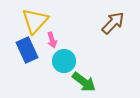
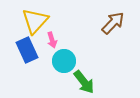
green arrow: rotated 15 degrees clockwise
